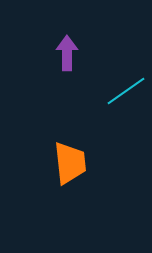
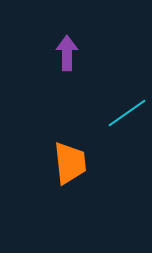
cyan line: moved 1 px right, 22 px down
